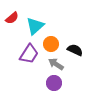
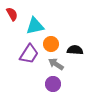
red semicircle: moved 4 px up; rotated 80 degrees counterclockwise
cyan triangle: rotated 30 degrees clockwise
black semicircle: rotated 21 degrees counterclockwise
purple circle: moved 1 px left, 1 px down
